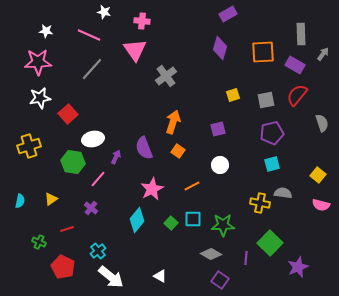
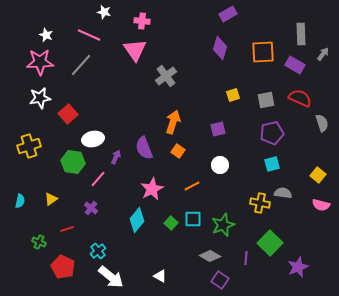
white star at (46, 31): moved 4 px down; rotated 16 degrees clockwise
pink star at (38, 62): moved 2 px right
gray line at (92, 69): moved 11 px left, 4 px up
red semicircle at (297, 95): moved 3 px right, 3 px down; rotated 75 degrees clockwise
green star at (223, 225): rotated 20 degrees counterclockwise
gray diamond at (211, 254): moved 1 px left, 2 px down
